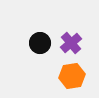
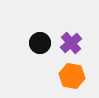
orange hexagon: rotated 20 degrees clockwise
